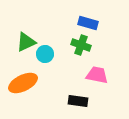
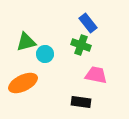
blue rectangle: rotated 36 degrees clockwise
green triangle: rotated 10 degrees clockwise
pink trapezoid: moved 1 px left
black rectangle: moved 3 px right, 1 px down
